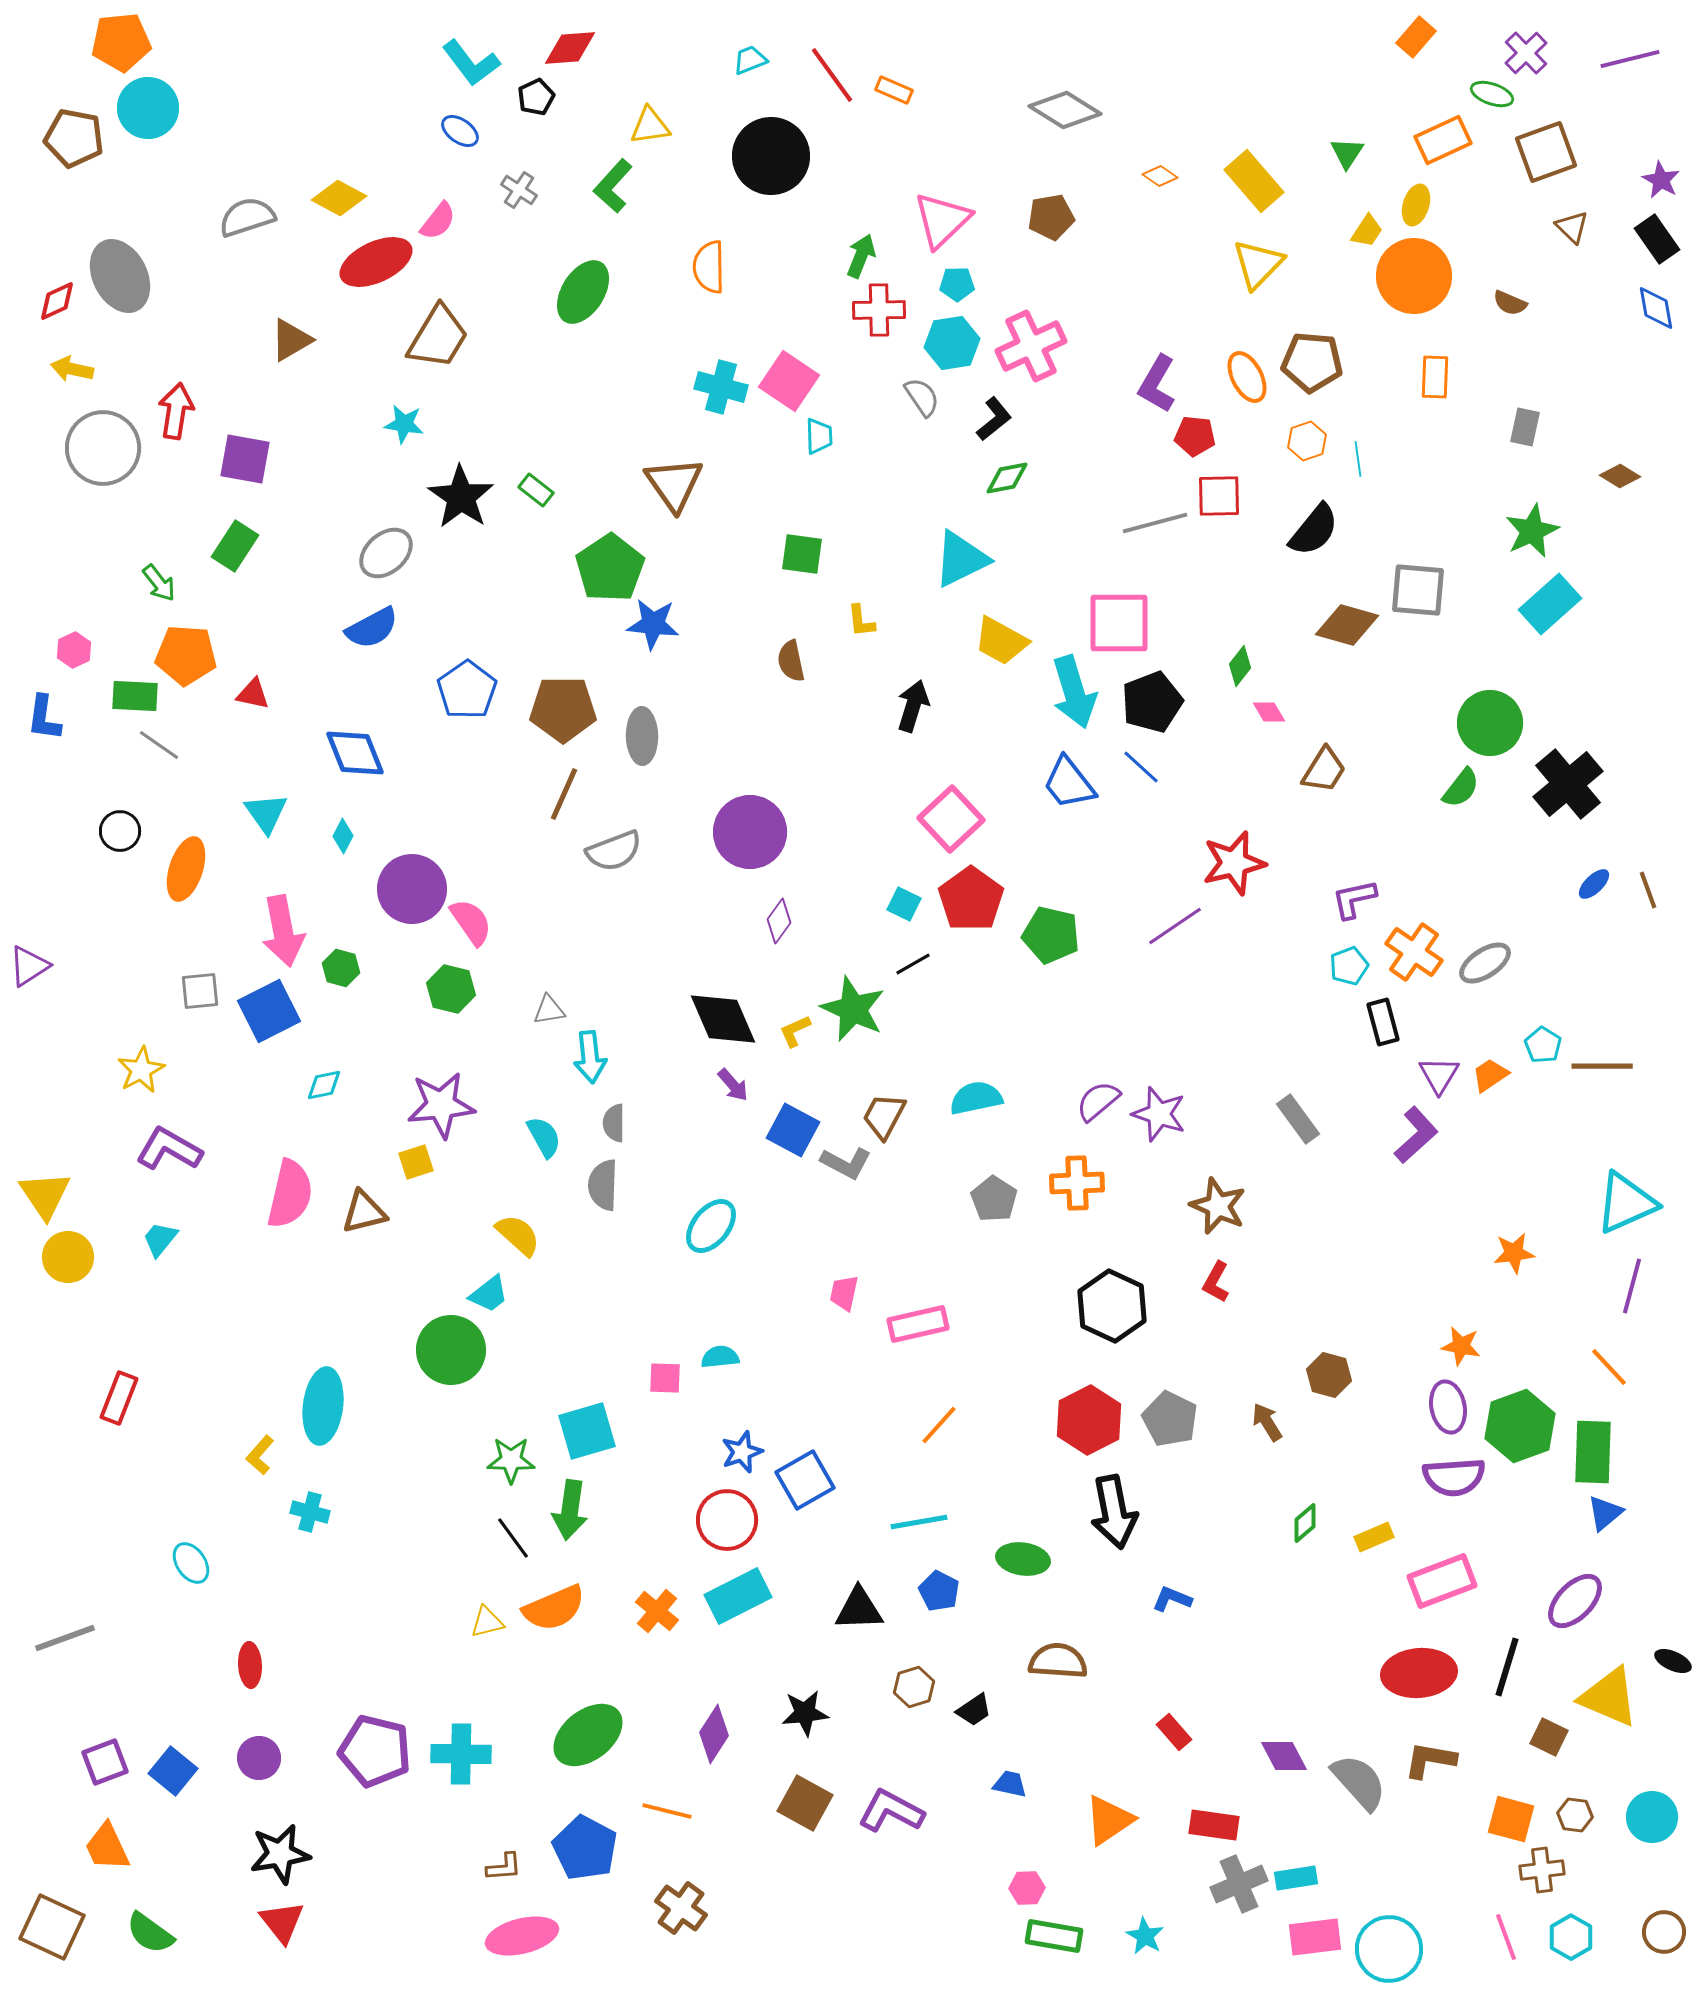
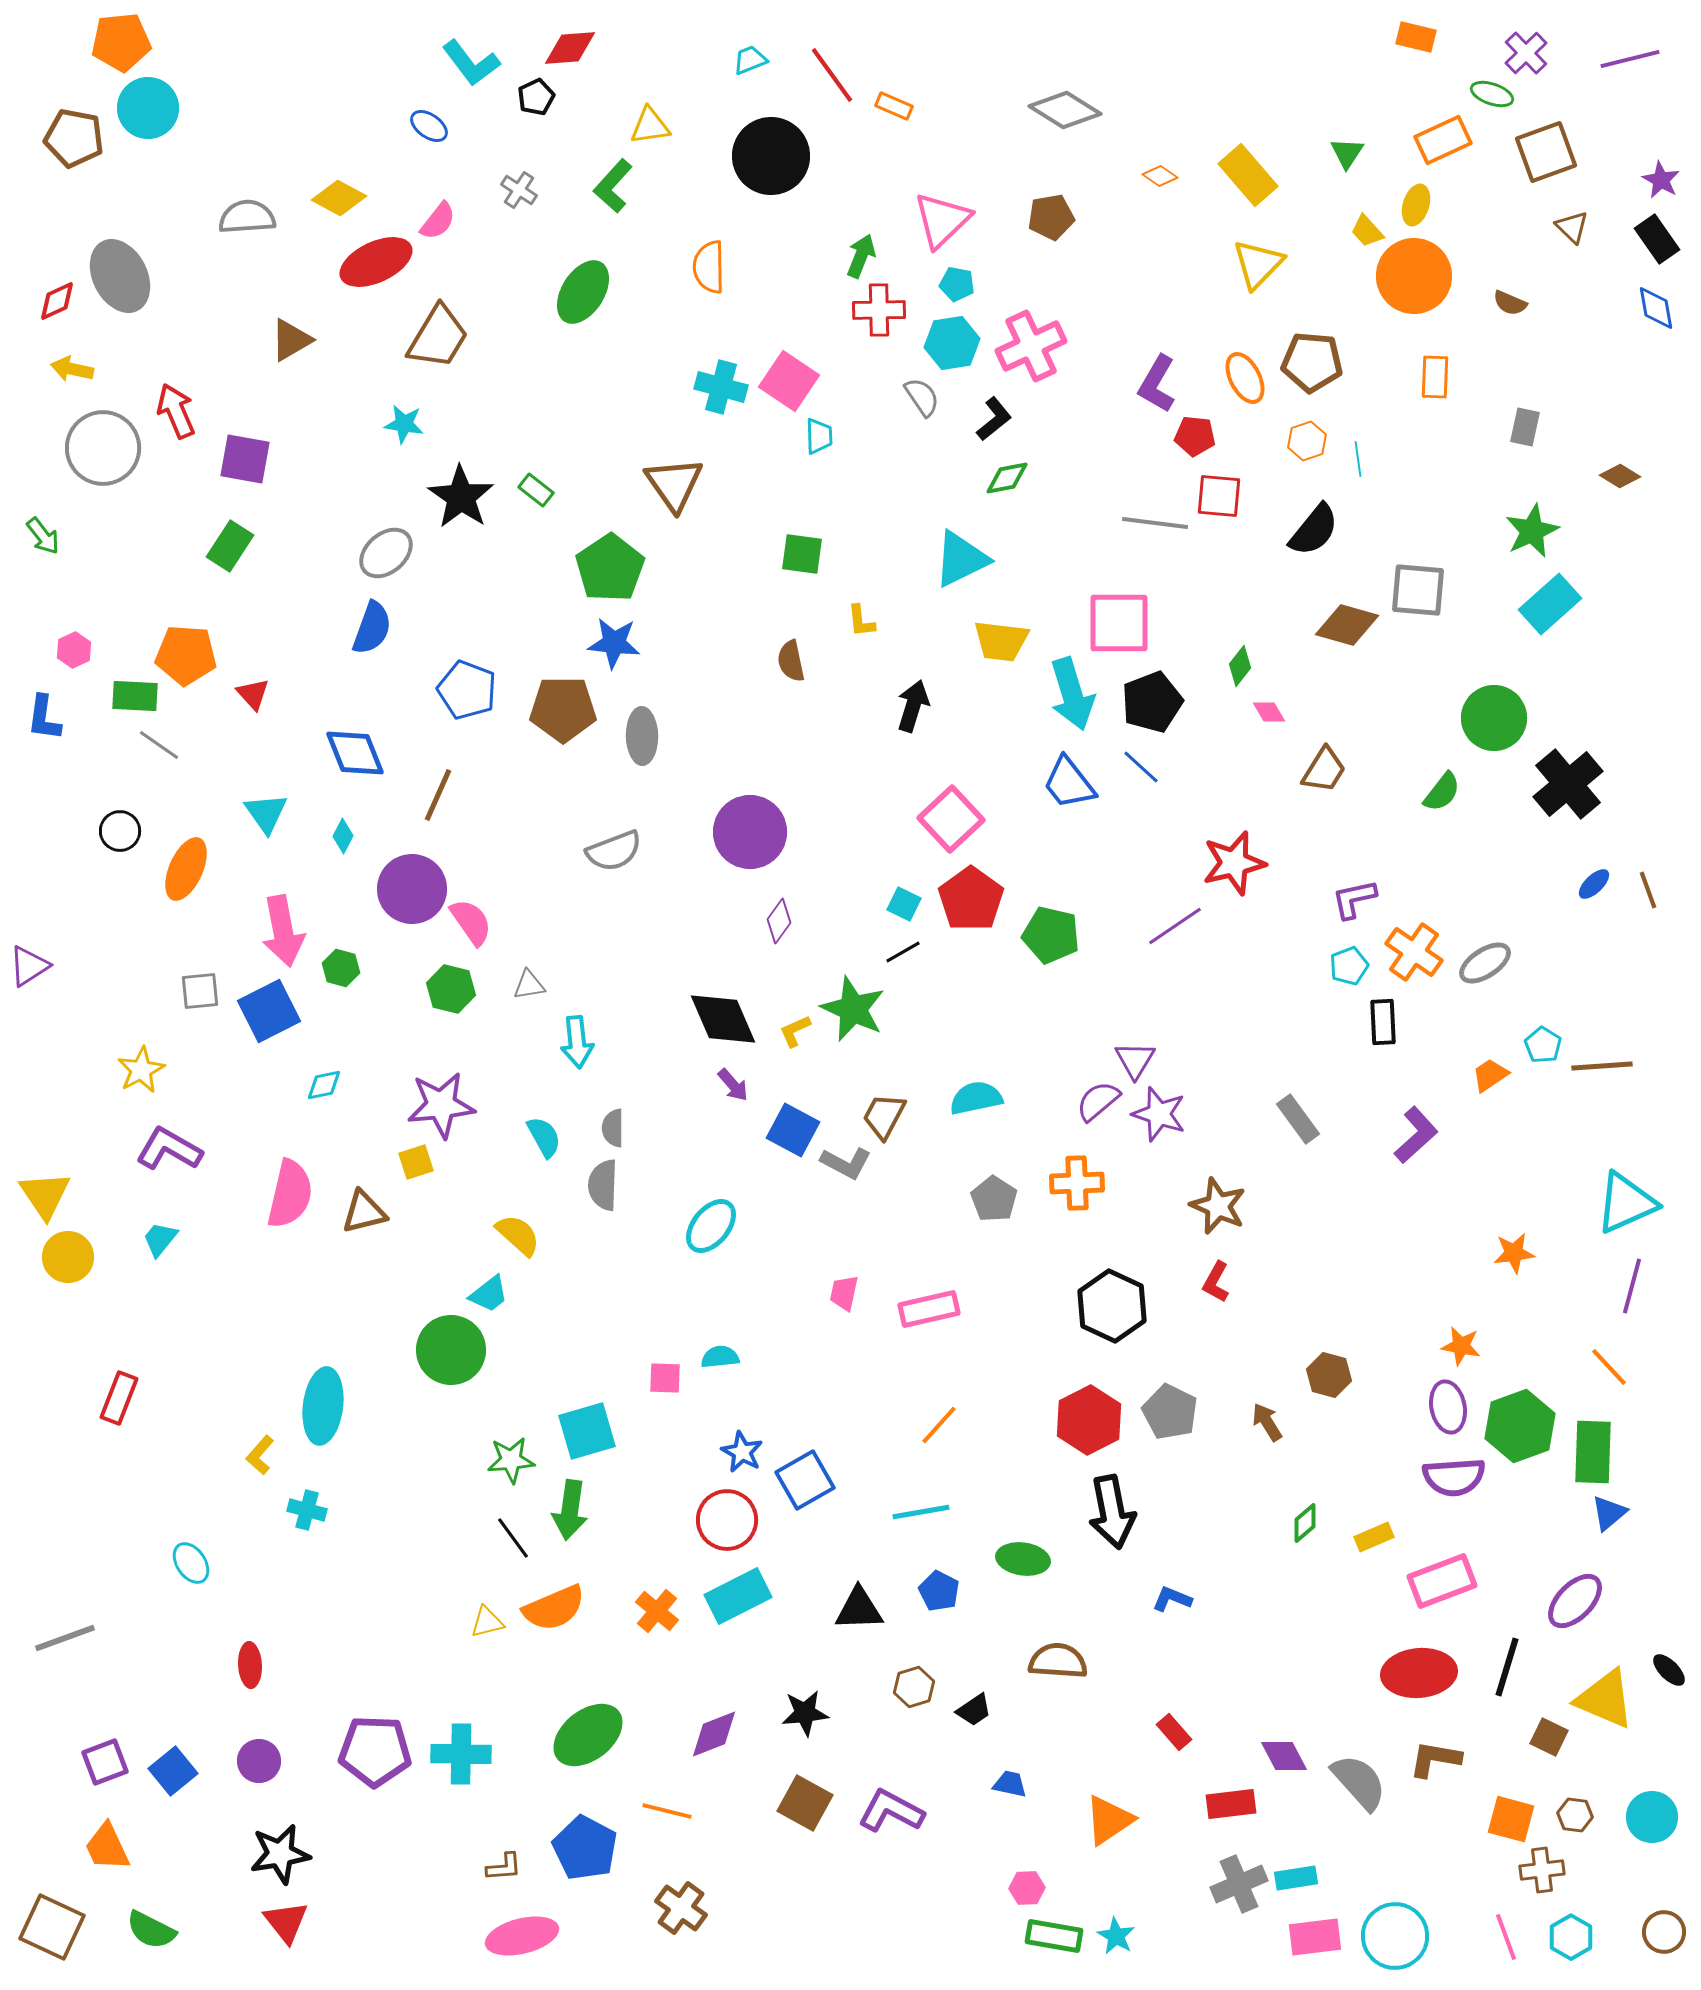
orange rectangle at (1416, 37): rotated 63 degrees clockwise
orange rectangle at (894, 90): moved 16 px down
blue ellipse at (460, 131): moved 31 px left, 5 px up
yellow rectangle at (1254, 181): moved 6 px left, 6 px up
gray semicircle at (247, 217): rotated 14 degrees clockwise
yellow trapezoid at (1367, 231): rotated 105 degrees clockwise
cyan pentagon at (957, 284): rotated 12 degrees clockwise
orange ellipse at (1247, 377): moved 2 px left, 1 px down
red arrow at (176, 411): rotated 32 degrees counterclockwise
red square at (1219, 496): rotated 6 degrees clockwise
gray line at (1155, 523): rotated 22 degrees clockwise
green rectangle at (235, 546): moved 5 px left
green arrow at (159, 583): moved 116 px left, 47 px up
blue star at (653, 624): moved 39 px left, 19 px down
blue semicircle at (372, 628): rotated 42 degrees counterclockwise
yellow trapezoid at (1001, 641): rotated 22 degrees counterclockwise
blue pentagon at (467, 690): rotated 16 degrees counterclockwise
cyan arrow at (1074, 692): moved 2 px left, 2 px down
red triangle at (253, 694): rotated 36 degrees clockwise
green circle at (1490, 723): moved 4 px right, 5 px up
green semicircle at (1461, 788): moved 19 px left, 4 px down
brown line at (564, 794): moved 126 px left, 1 px down
orange ellipse at (186, 869): rotated 6 degrees clockwise
black line at (913, 964): moved 10 px left, 12 px up
gray triangle at (549, 1010): moved 20 px left, 25 px up
black rectangle at (1383, 1022): rotated 12 degrees clockwise
cyan arrow at (590, 1057): moved 13 px left, 15 px up
brown line at (1602, 1066): rotated 4 degrees counterclockwise
purple triangle at (1439, 1075): moved 304 px left, 15 px up
gray semicircle at (614, 1123): moved 1 px left, 5 px down
pink rectangle at (918, 1324): moved 11 px right, 15 px up
gray pentagon at (1170, 1419): moved 7 px up
blue star at (742, 1452): rotated 24 degrees counterclockwise
green star at (511, 1460): rotated 6 degrees counterclockwise
cyan cross at (310, 1512): moved 3 px left, 2 px up
black arrow at (1114, 1512): moved 2 px left
blue triangle at (1605, 1513): moved 4 px right
cyan line at (919, 1522): moved 2 px right, 10 px up
black ellipse at (1673, 1661): moved 4 px left, 9 px down; rotated 21 degrees clockwise
yellow triangle at (1609, 1697): moved 4 px left, 2 px down
purple diamond at (714, 1734): rotated 36 degrees clockwise
purple pentagon at (375, 1751): rotated 12 degrees counterclockwise
purple circle at (259, 1758): moved 3 px down
brown L-shape at (1430, 1760): moved 5 px right, 1 px up
blue square at (173, 1771): rotated 12 degrees clockwise
red rectangle at (1214, 1825): moved 17 px right, 21 px up; rotated 15 degrees counterclockwise
red triangle at (282, 1922): moved 4 px right
green semicircle at (150, 1933): moved 1 px right, 3 px up; rotated 9 degrees counterclockwise
cyan star at (1145, 1936): moved 29 px left
cyan circle at (1389, 1949): moved 6 px right, 13 px up
